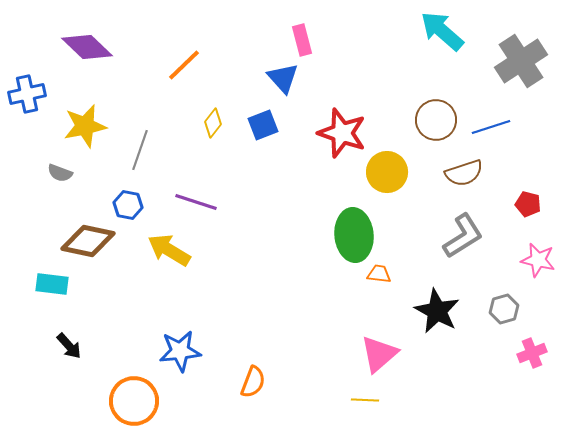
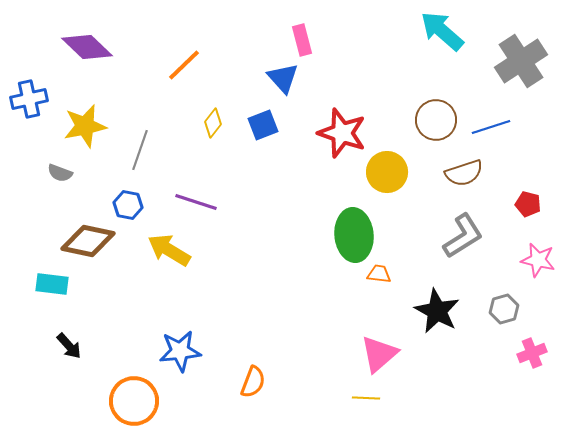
blue cross: moved 2 px right, 5 px down
yellow line: moved 1 px right, 2 px up
